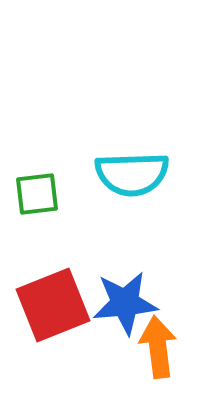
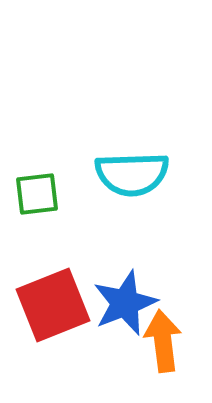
blue star: rotated 16 degrees counterclockwise
orange arrow: moved 5 px right, 6 px up
